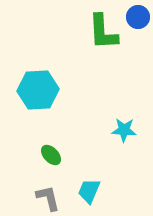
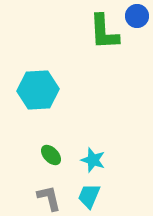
blue circle: moved 1 px left, 1 px up
green L-shape: moved 1 px right
cyan star: moved 31 px left, 30 px down; rotated 15 degrees clockwise
cyan trapezoid: moved 5 px down
gray L-shape: moved 1 px right
